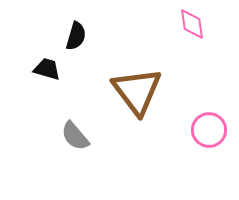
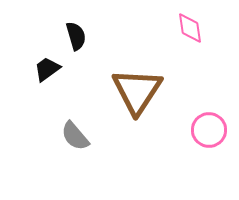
pink diamond: moved 2 px left, 4 px down
black semicircle: rotated 32 degrees counterclockwise
black trapezoid: rotated 52 degrees counterclockwise
brown triangle: rotated 10 degrees clockwise
